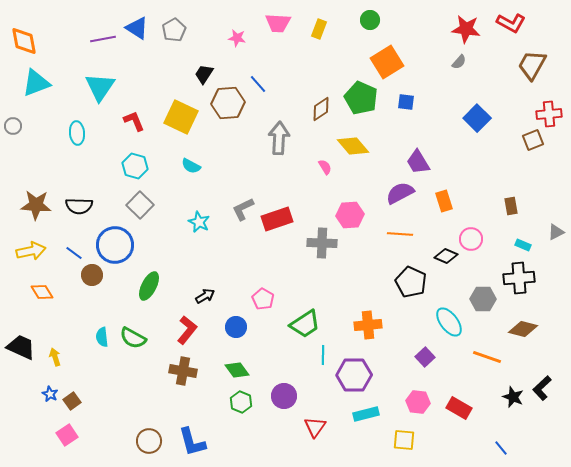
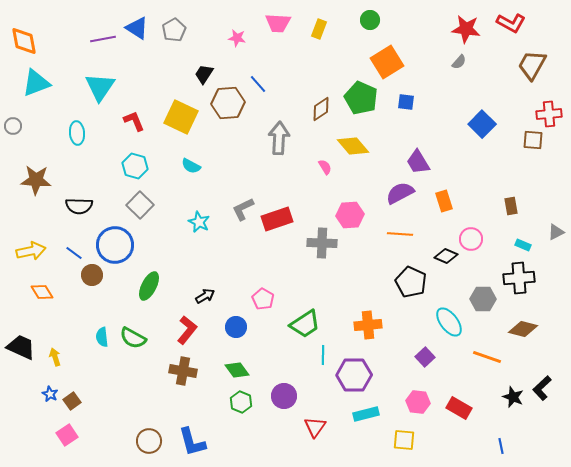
blue square at (477, 118): moved 5 px right, 6 px down
brown square at (533, 140): rotated 25 degrees clockwise
brown star at (36, 205): moved 25 px up
blue line at (501, 448): moved 2 px up; rotated 28 degrees clockwise
